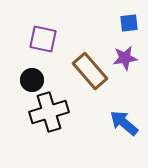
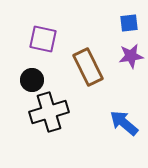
purple star: moved 6 px right, 2 px up
brown rectangle: moved 2 px left, 4 px up; rotated 15 degrees clockwise
